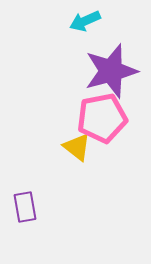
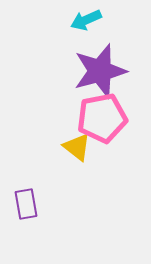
cyan arrow: moved 1 px right, 1 px up
purple star: moved 11 px left
purple rectangle: moved 1 px right, 3 px up
